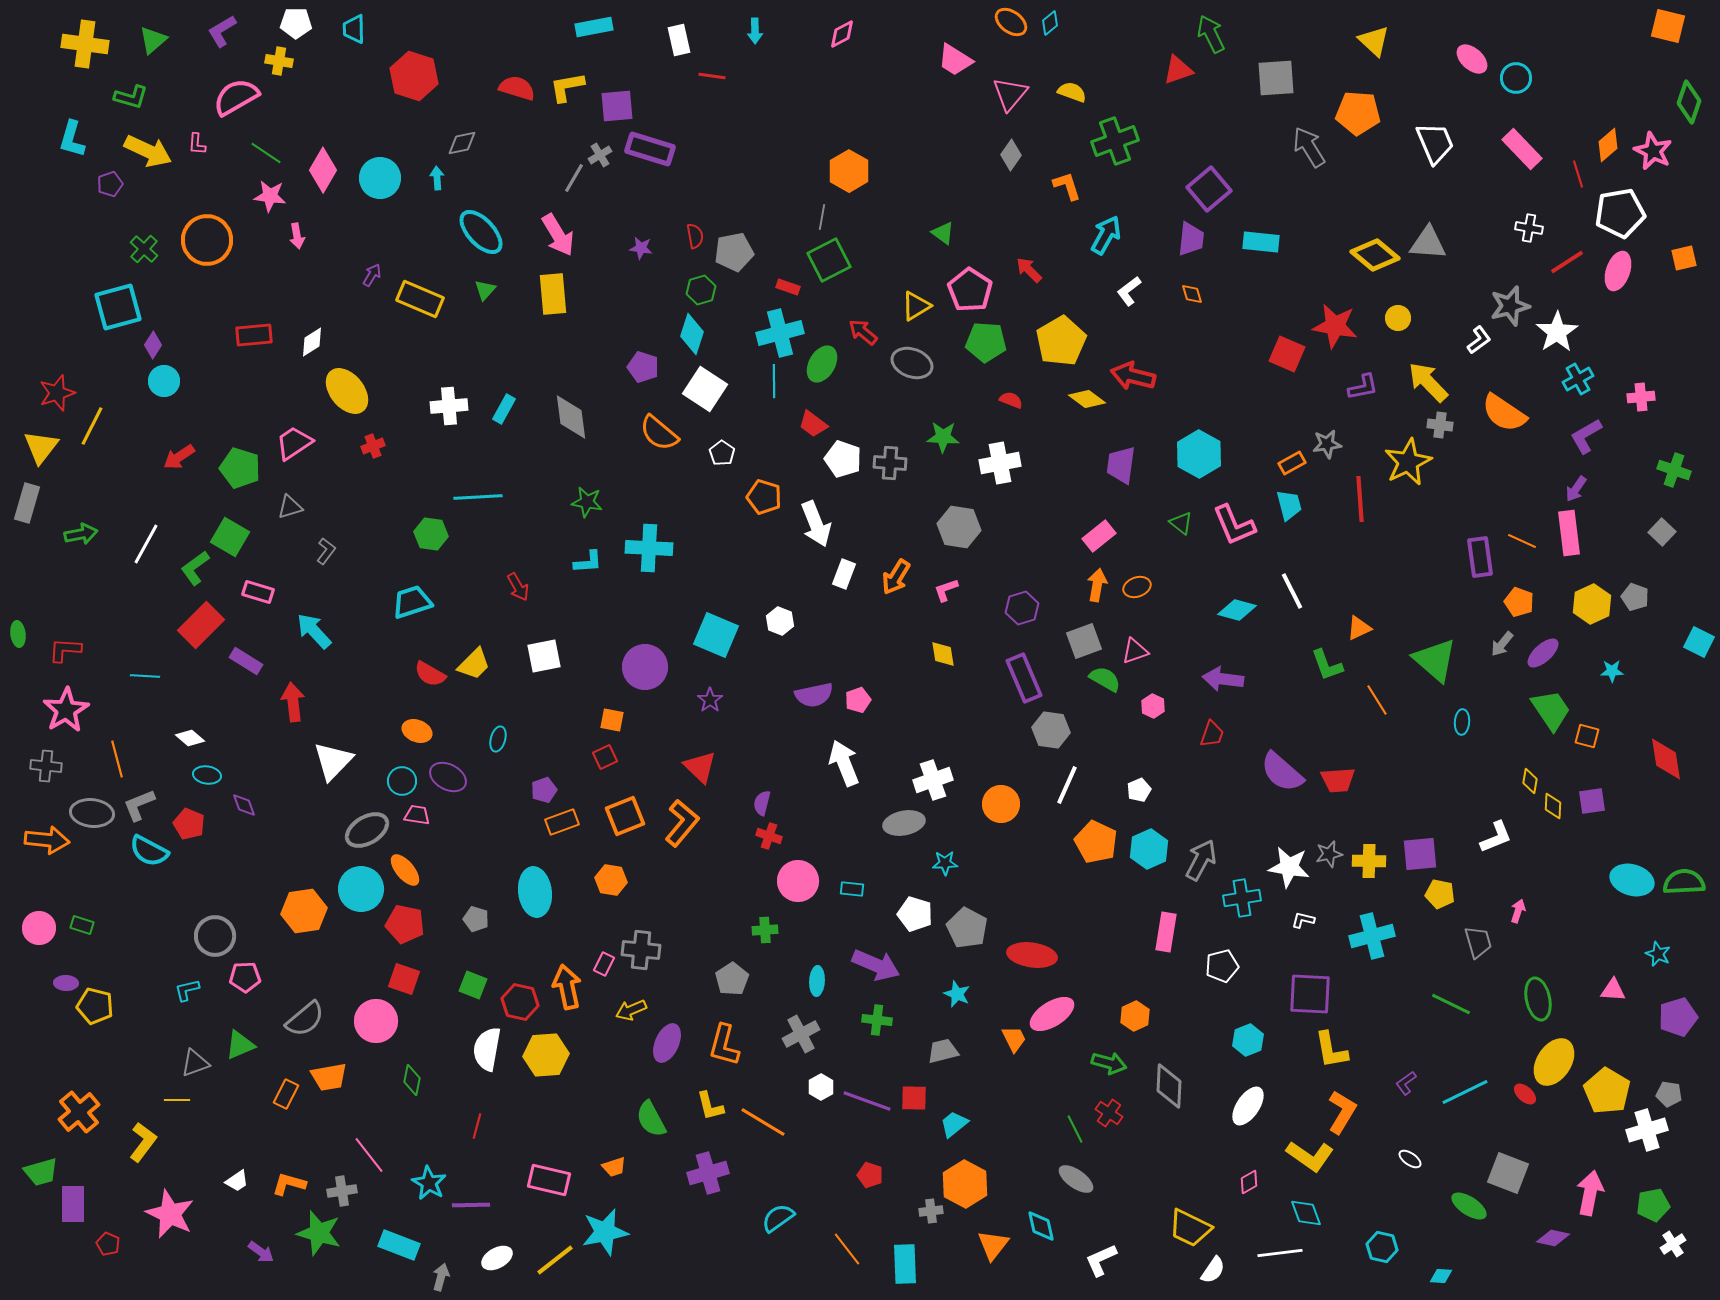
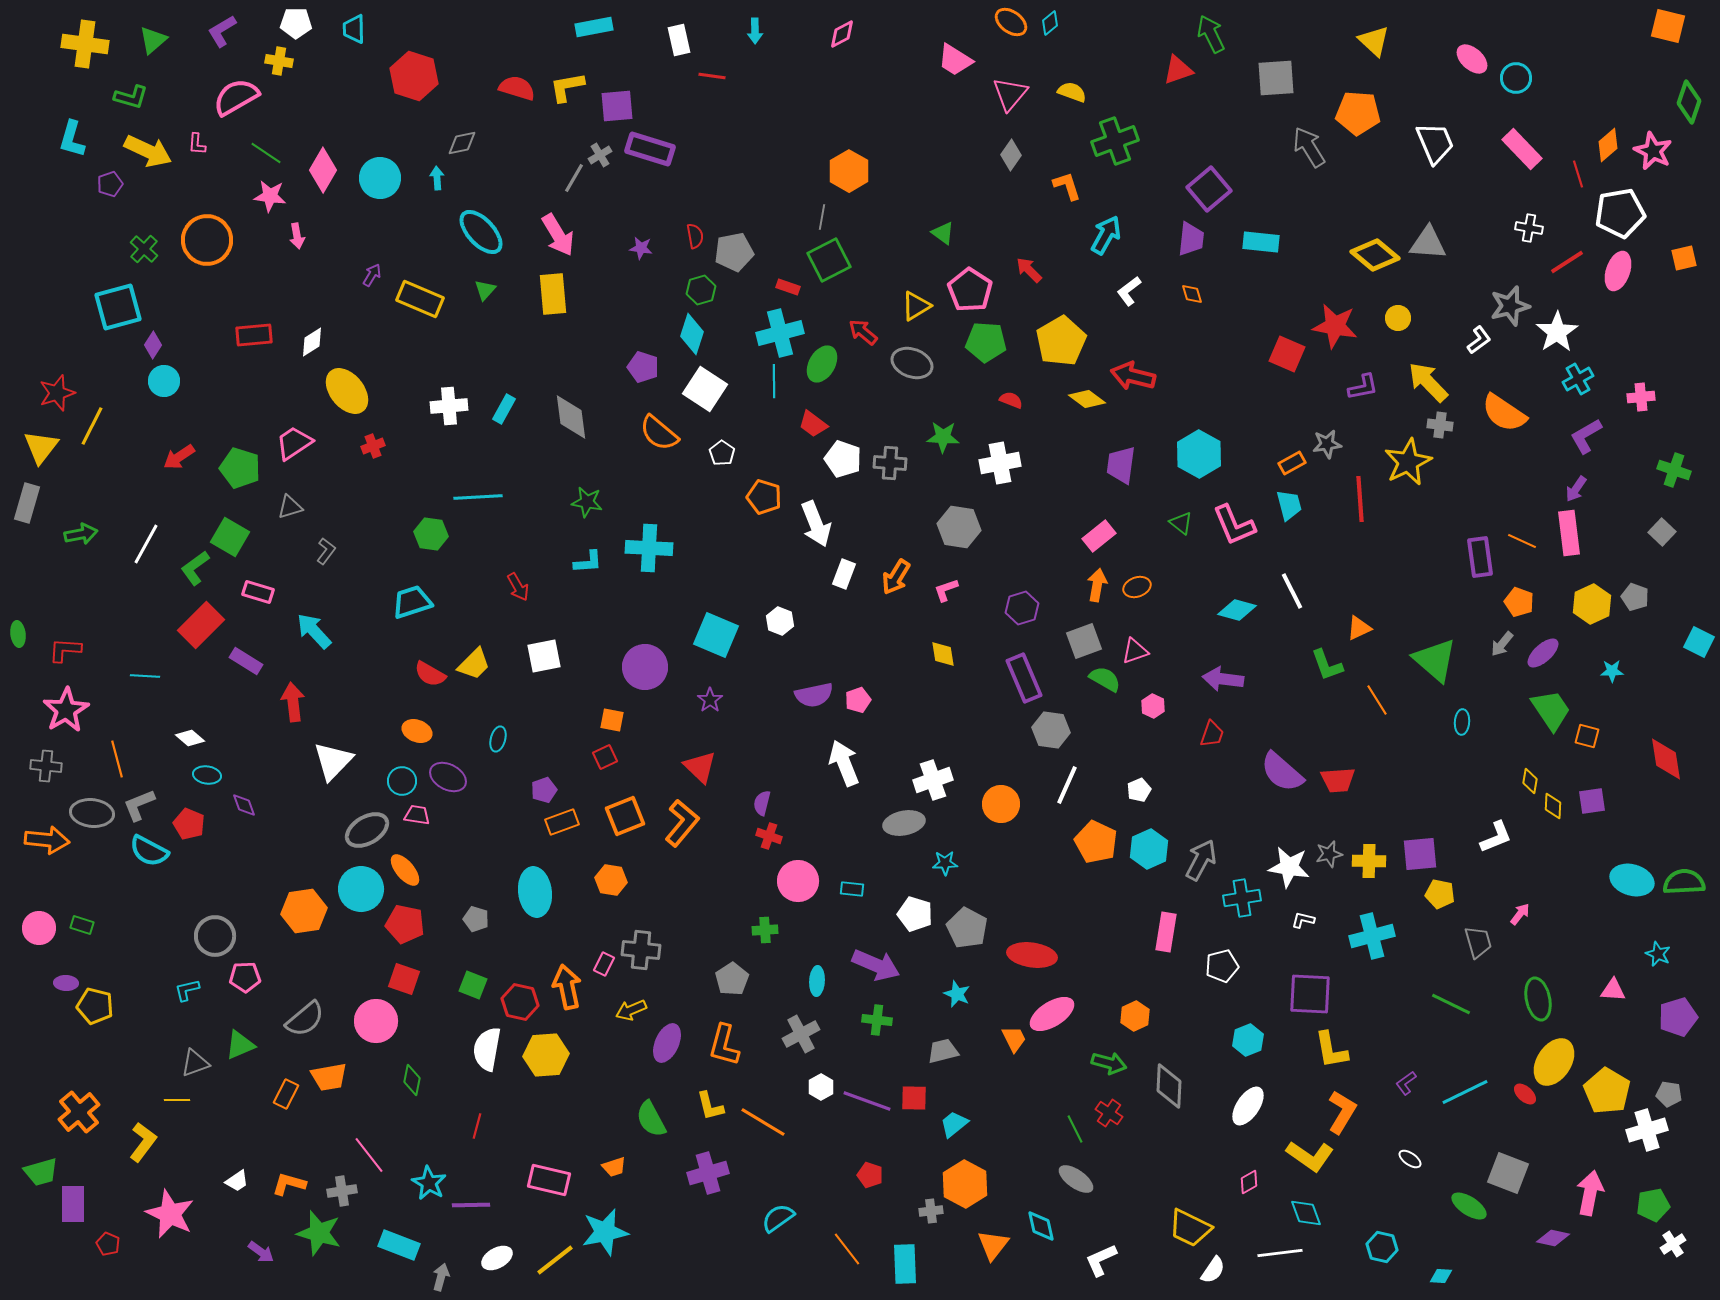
pink arrow at (1518, 911): moved 2 px right, 3 px down; rotated 20 degrees clockwise
